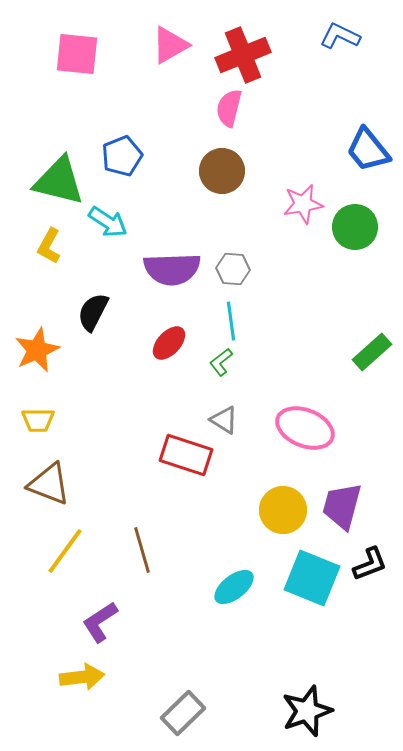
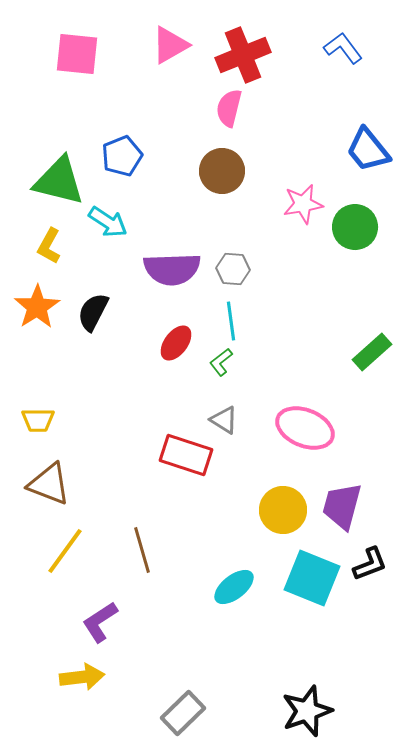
blue L-shape: moved 3 px right, 12 px down; rotated 27 degrees clockwise
red ellipse: moved 7 px right; rotated 6 degrees counterclockwise
orange star: moved 43 px up; rotated 9 degrees counterclockwise
